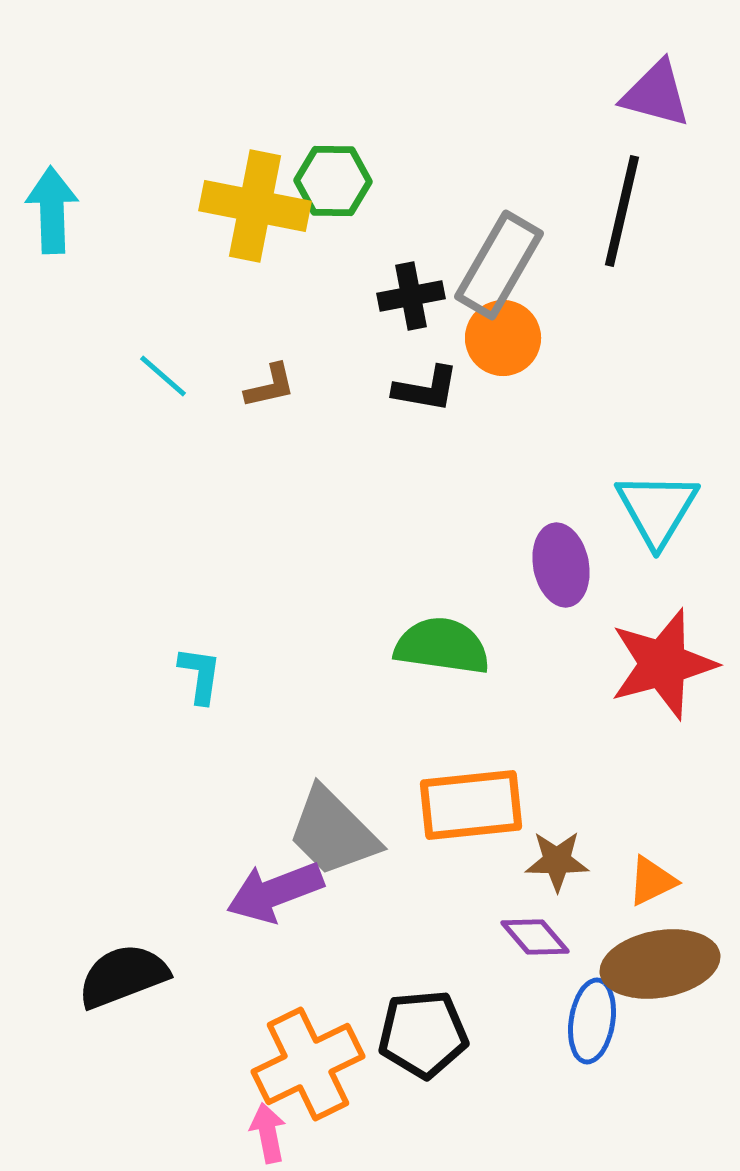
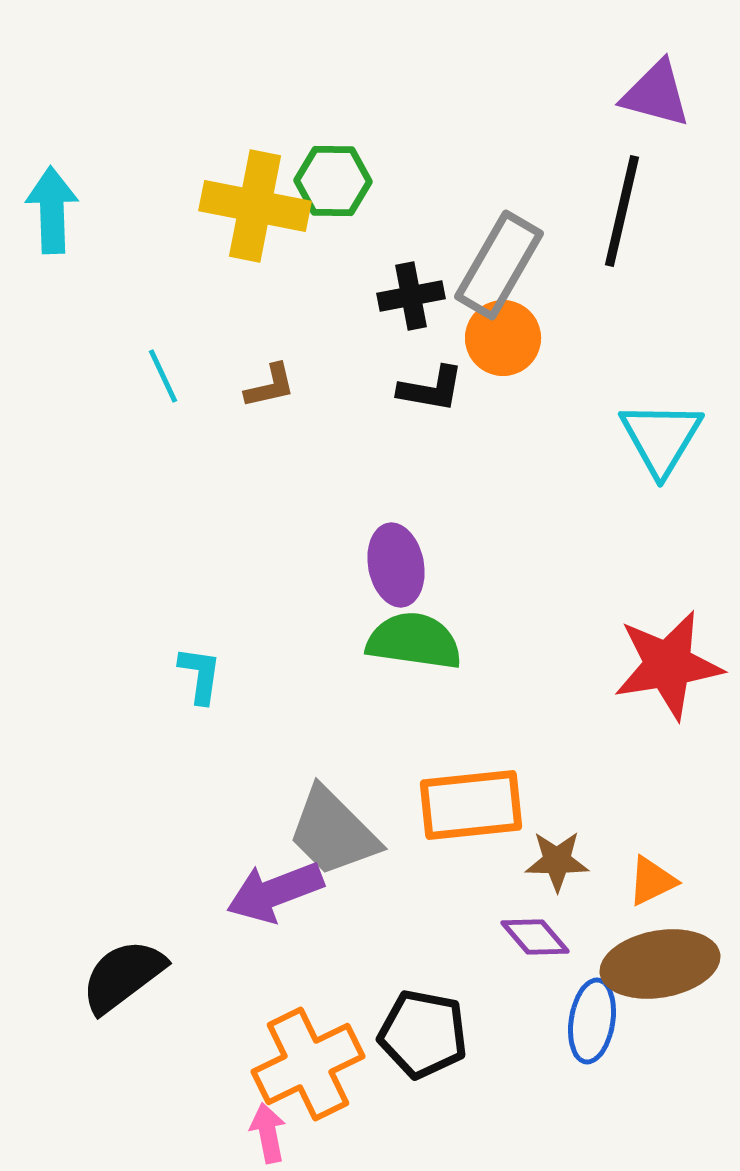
cyan line: rotated 24 degrees clockwise
black L-shape: moved 5 px right
cyan triangle: moved 4 px right, 71 px up
purple ellipse: moved 165 px left
green semicircle: moved 28 px left, 5 px up
red star: moved 5 px right, 1 px down; rotated 6 degrees clockwise
black semicircle: rotated 16 degrees counterclockwise
black pentagon: rotated 16 degrees clockwise
